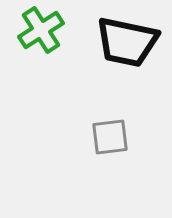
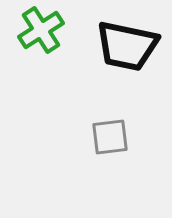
black trapezoid: moved 4 px down
